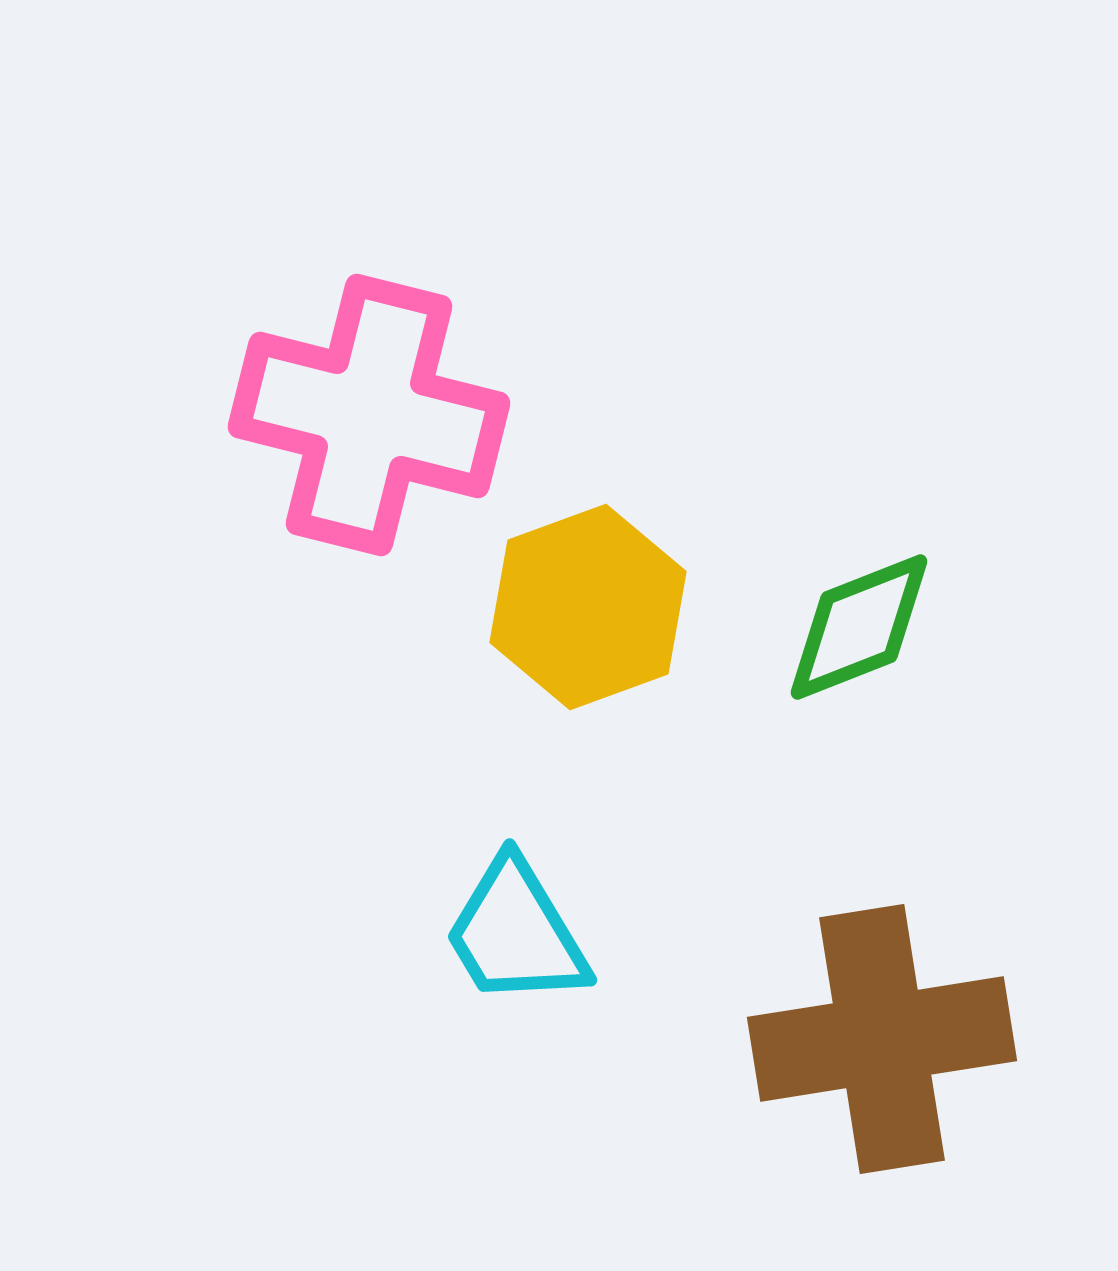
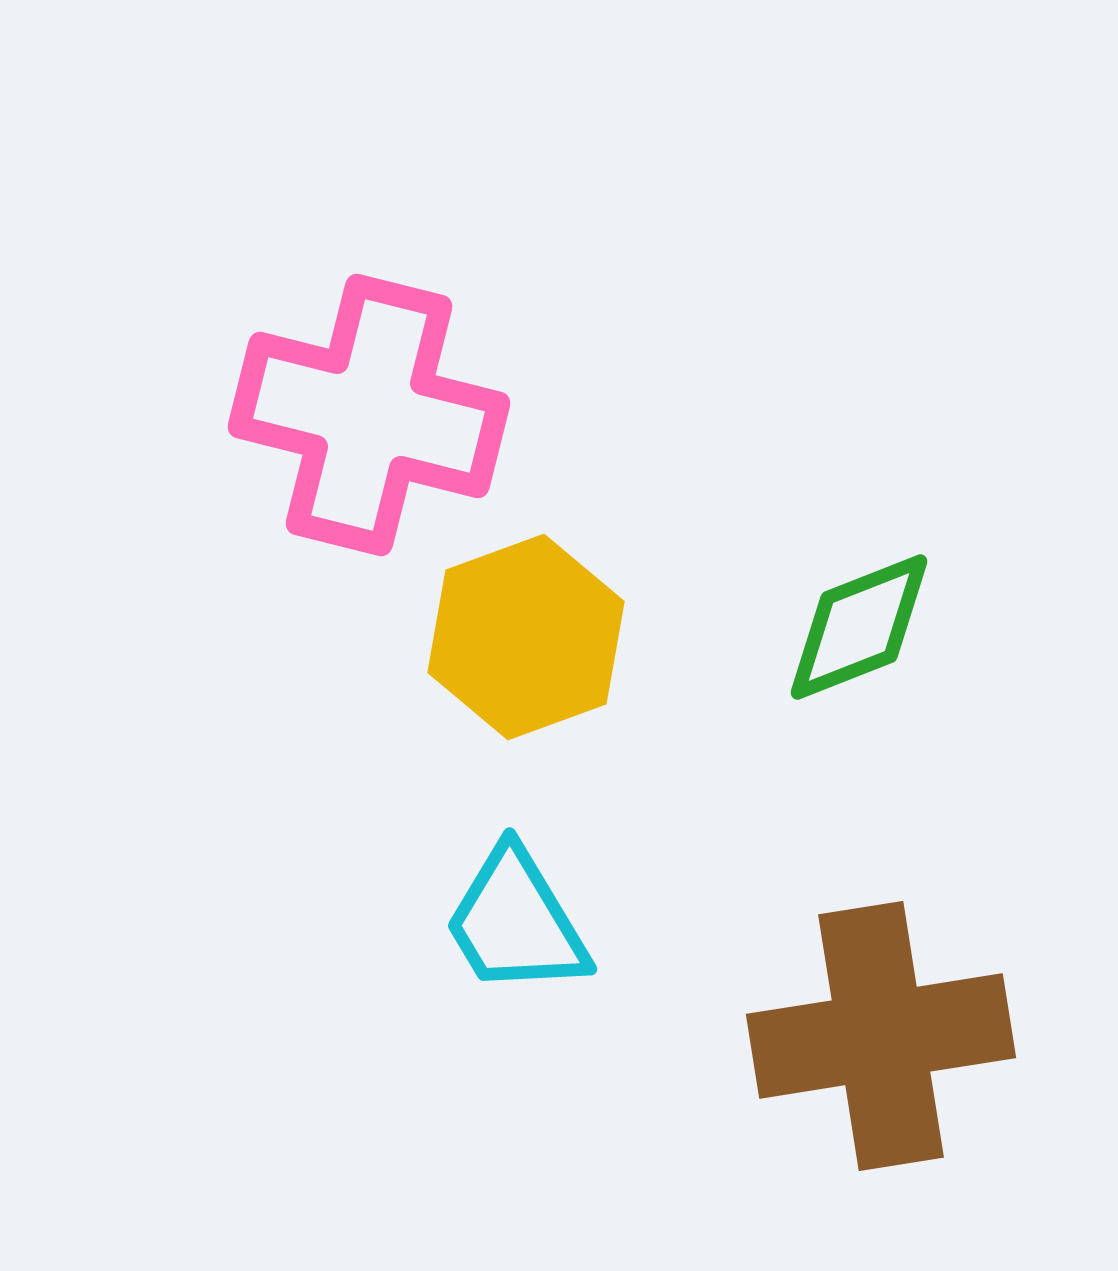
yellow hexagon: moved 62 px left, 30 px down
cyan trapezoid: moved 11 px up
brown cross: moved 1 px left, 3 px up
